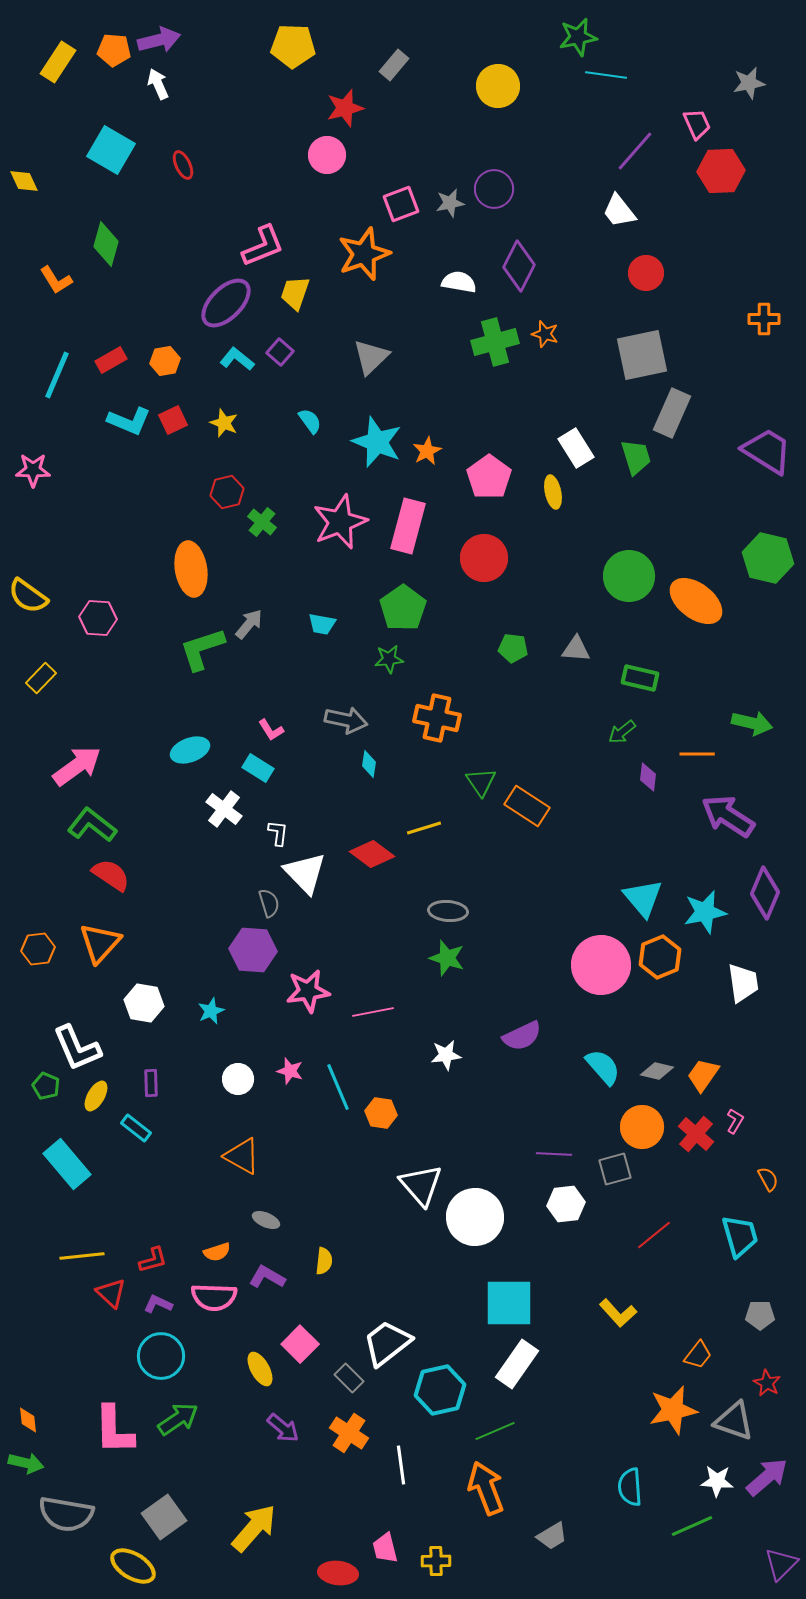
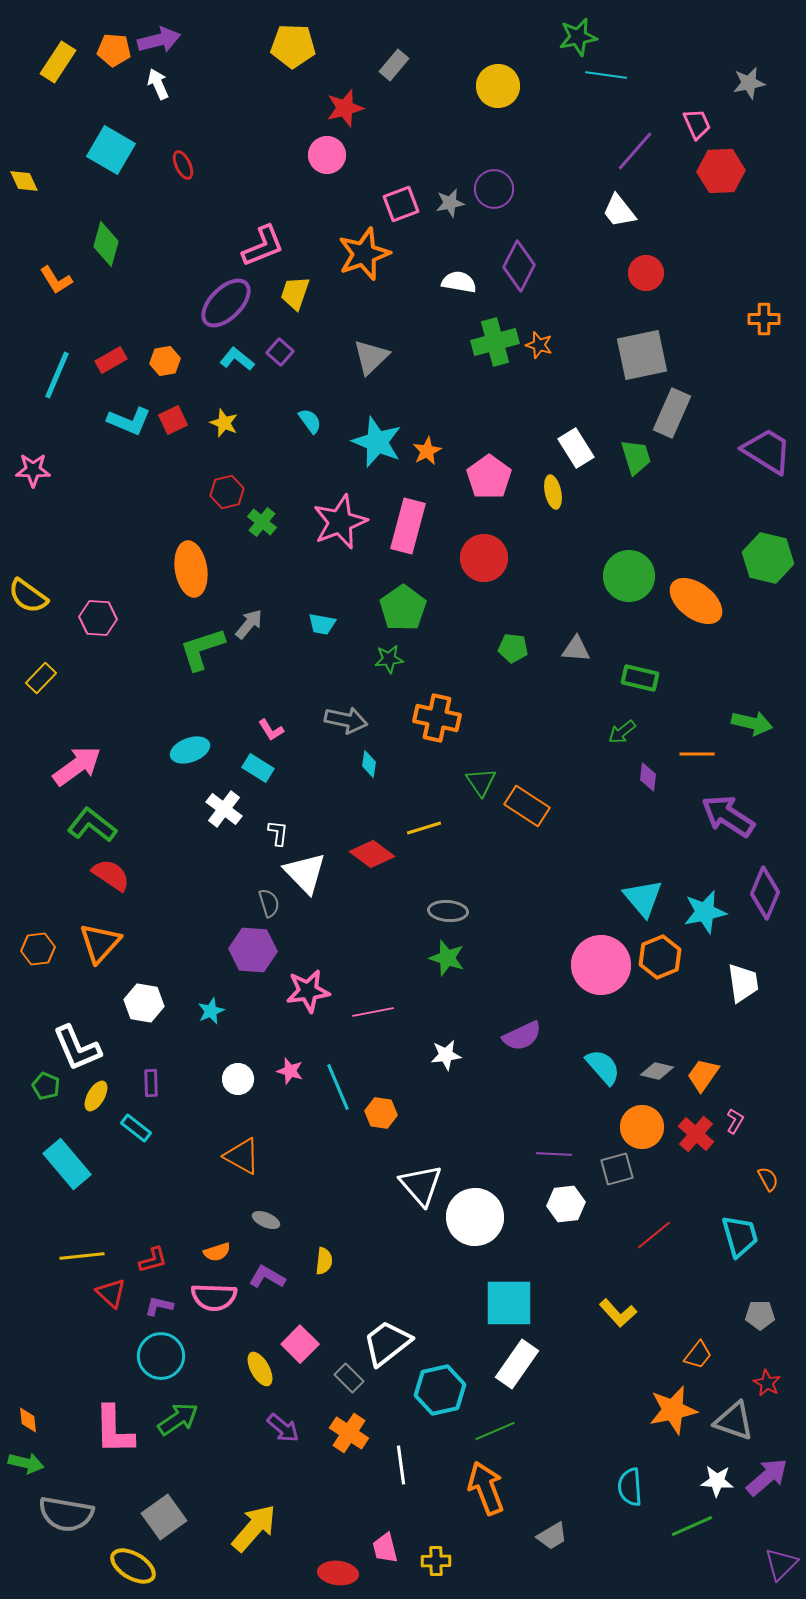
orange star at (545, 334): moved 6 px left, 11 px down
gray square at (615, 1169): moved 2 px right
purple L-shape at (158, 1304): moved 1 px right, 2 px down; rotated 12 degrees counterclockwise
